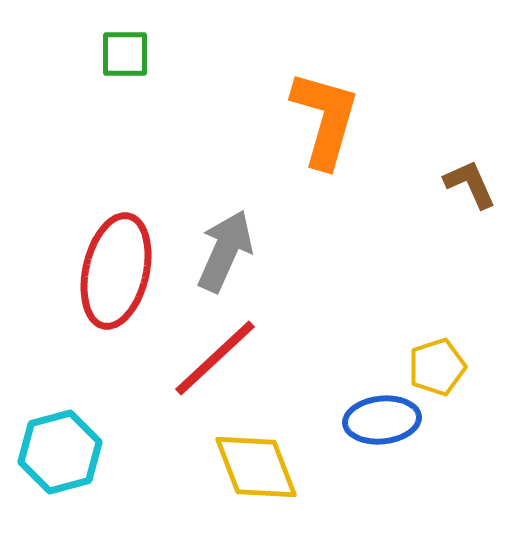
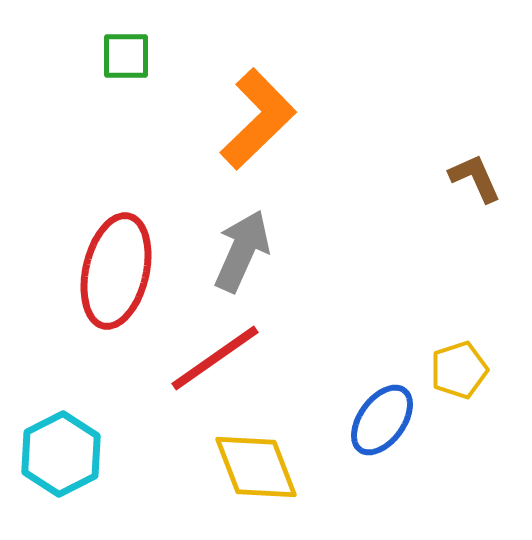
green square: moved 1 px right, 2 px down
orange L-shape: moved 67 px left; rotated 30 degrees clockwise
brown L-shape: moved 5 px right, 6 px up
gray arrow: moved 17 px right
red line: rotated 8 degrees clockwise
yellow pentagon: moved 22 px right, 3 px down
blue ellipse: rotated 48 degrees counterclockwise
cyan hexagon: moved 1 px right, 2 px down; rotated 12 degrees counterclockwise
